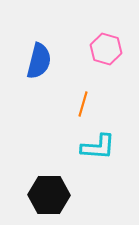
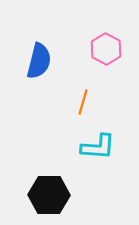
pink hexagon: rotated 12 degrees clockwise
orange line: moved 2 px up
